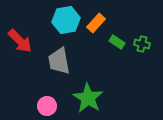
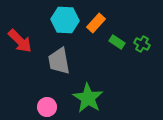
cyan hexagon: moved 1 px left; rotated 12 degrees clockwise
green cross: rotated 14 degrees clockwise
pink circle: moved 1 px down
